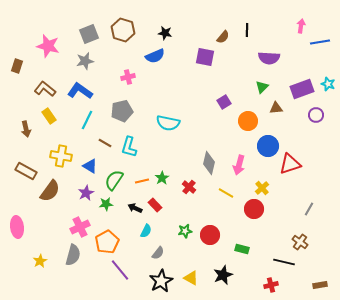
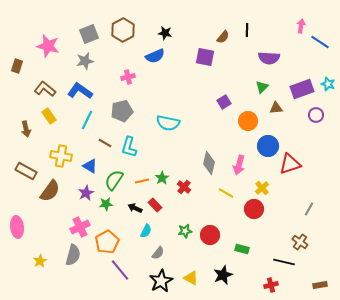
brown hexagon at (123, 30): rotated 15 degrees clockwise
blue line at (320, 42): rotated 42 degrees clockwise
red cross at (189, 187): moved 5 px left
